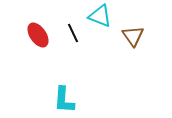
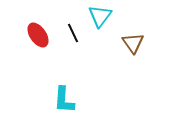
cyan triangle: rotated 45 degrees clockwise
brown triangle: moved 7 px down
